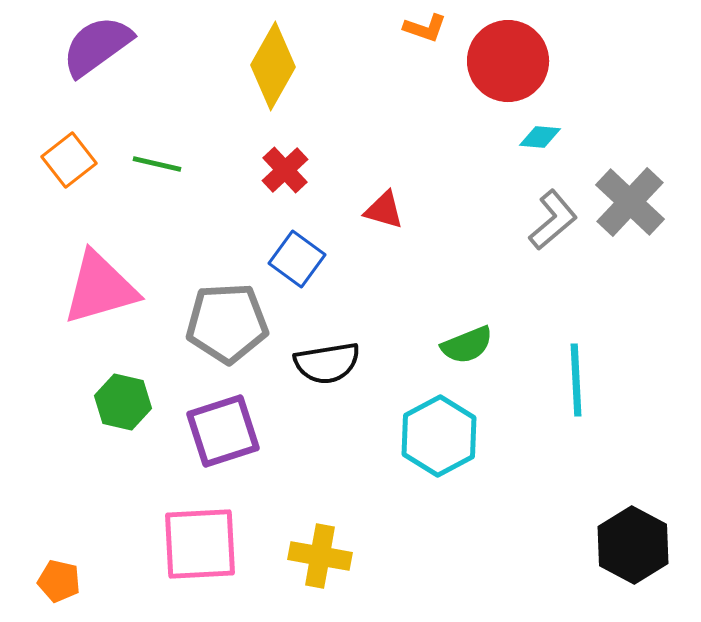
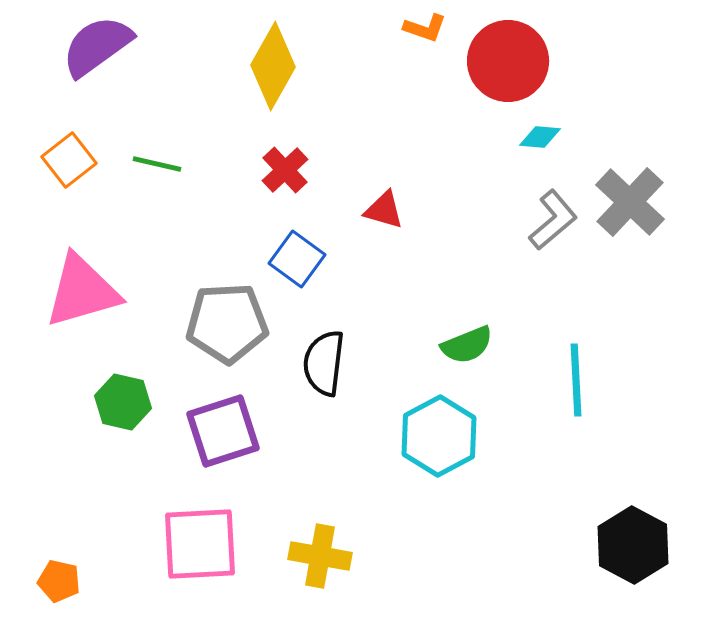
pink triangle: moved 18 px left, 3 px down
black semicircle: moved 3 px left; rotated 106 degrees clockwise
